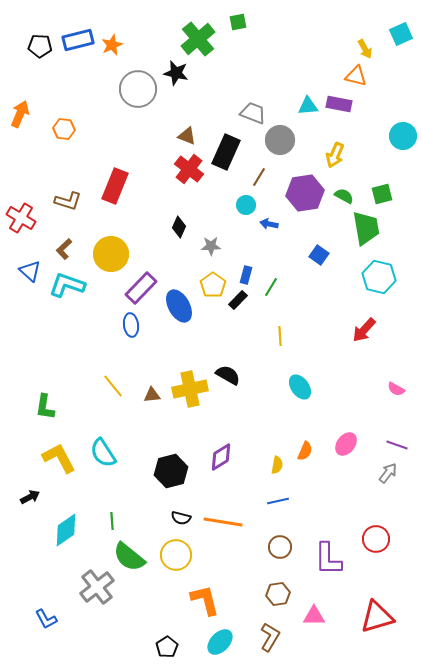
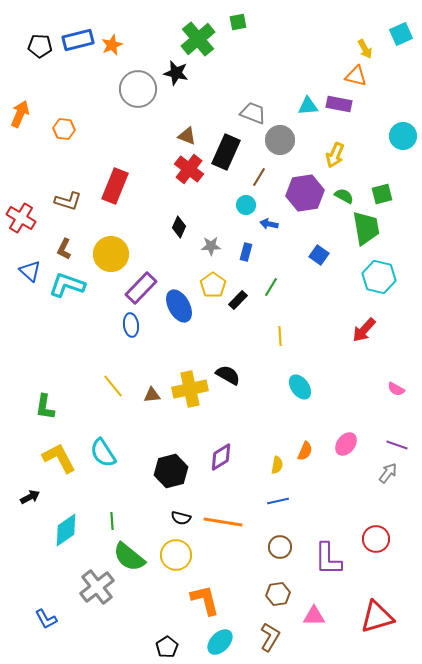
brown L-shape at (64, 249): rotated 20 degrees counterclockwise
blue rectangle at (246, 275): moved 23 px up
